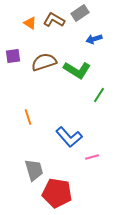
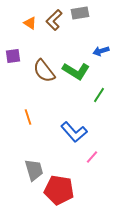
gray rectangle: rotated 24 degrees clockwise
brown L-shape: rotated 75 degrees counterclockwise
blue arrow: moved 7 px right, 12 px down
brown semicircle: moved 9 px down; rotated 110 degrees counterclockwise
green L-shape: moved 1 px left, 1 px down
blue L-shape: moved 5 px right, 5 px up
pink line: rotated 32 degrees counterclockwise
red pentagon: moved 2 px right, 3 px up
